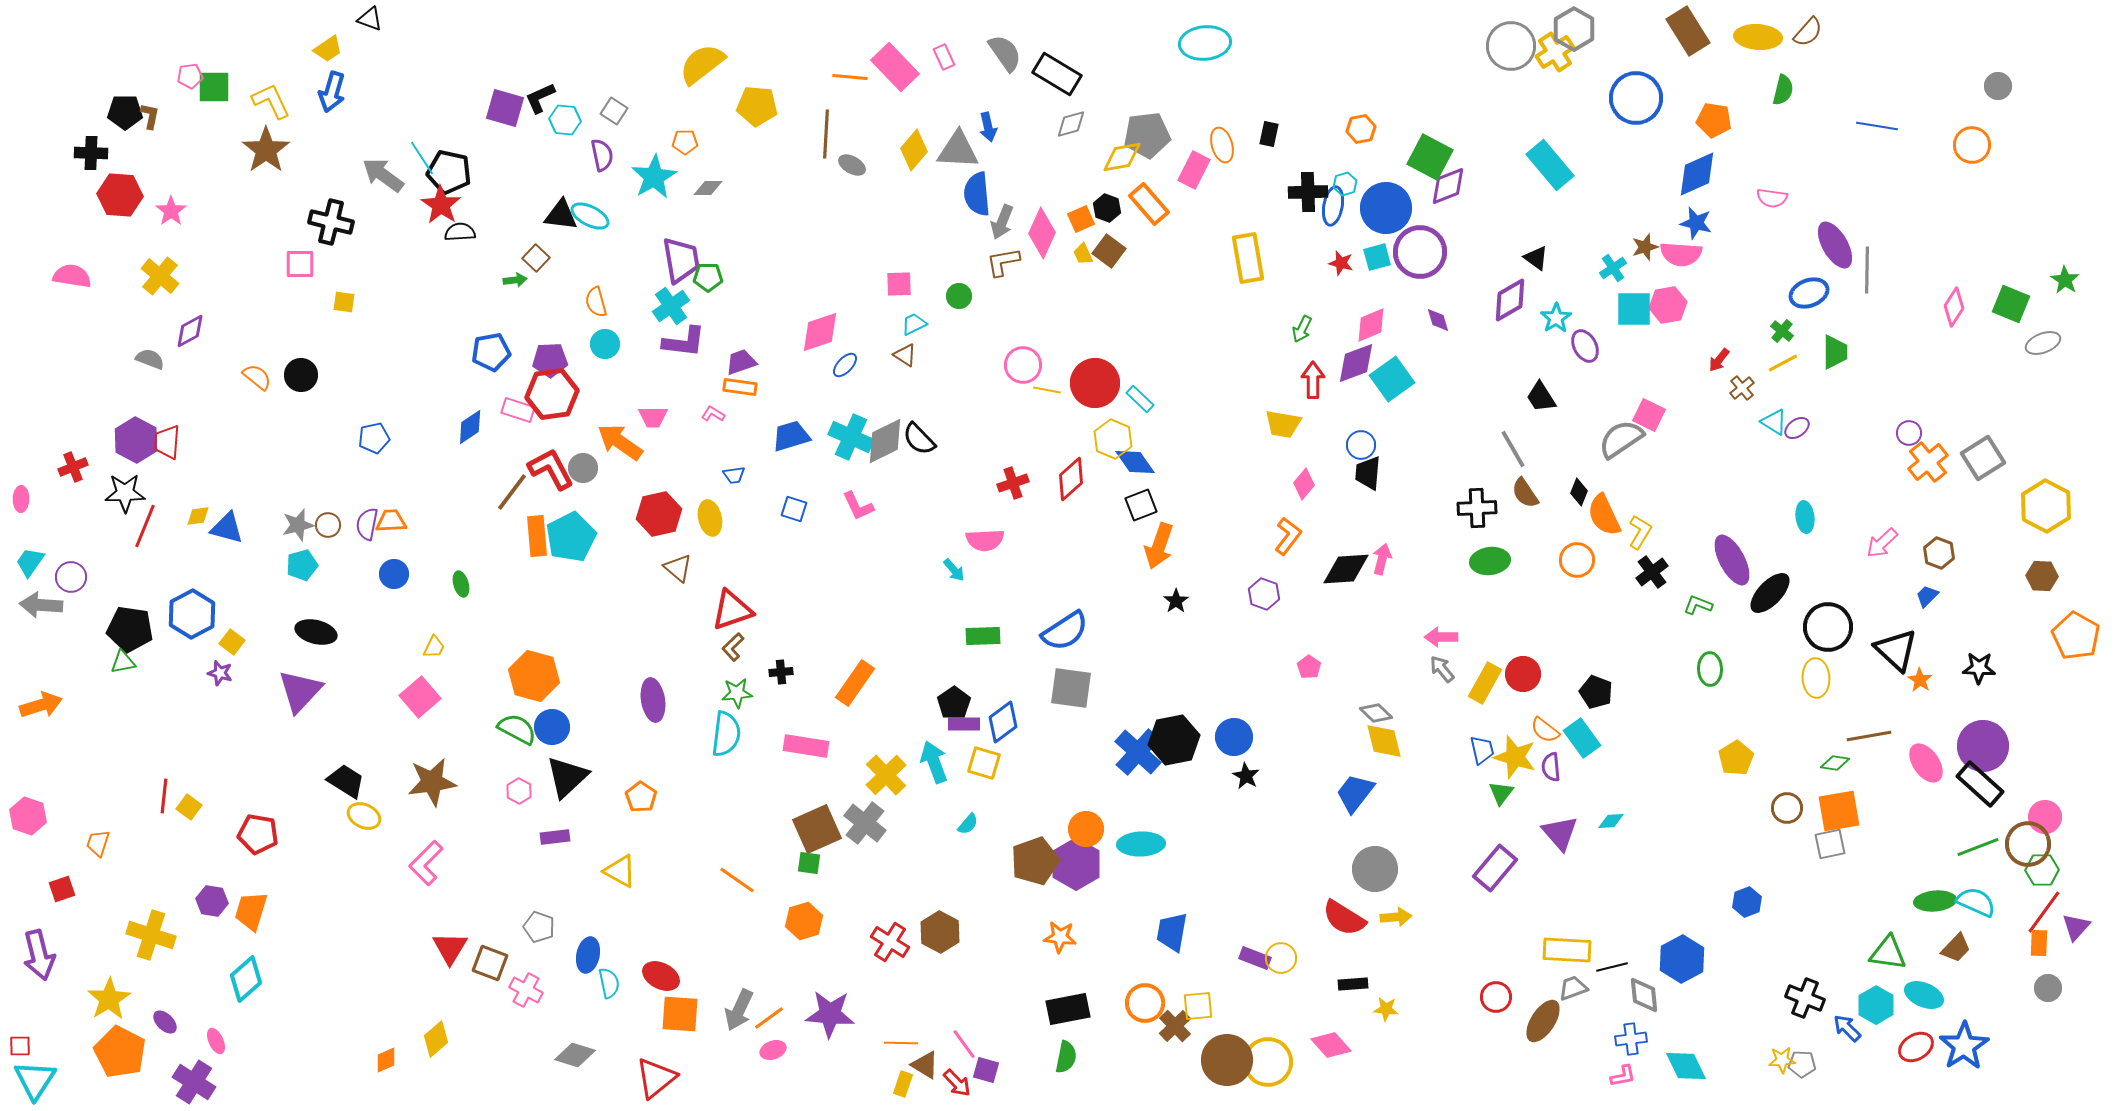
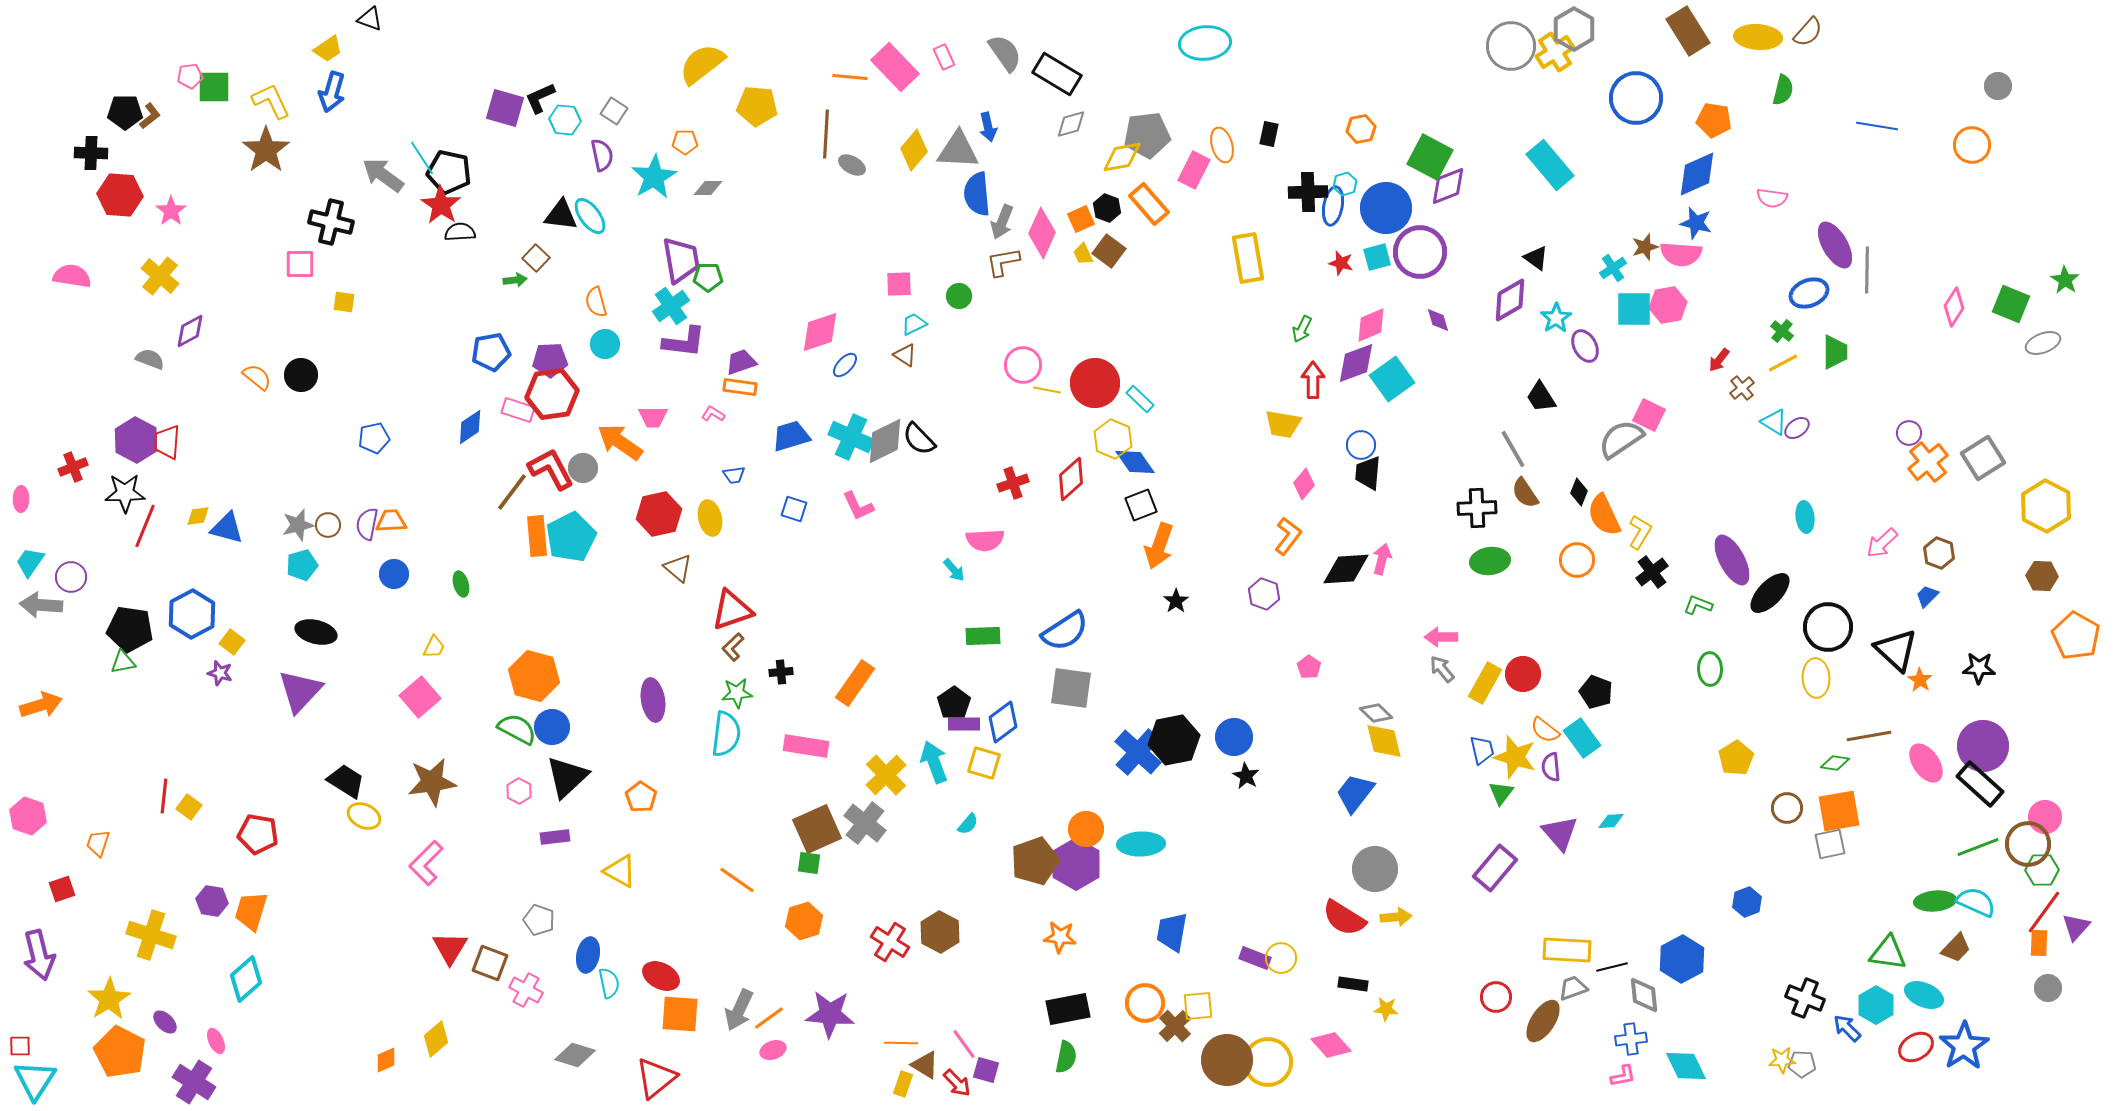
brown L-shape at (150, 116): rotated 40 degrees clockwise
cyan ellipse at (590, 216): rotated 27 degrees clockwise
gray pentagon at (539, 927): moved 7 px up
black rectangle at (1353, 984): rotated 12 degrees clockwise
